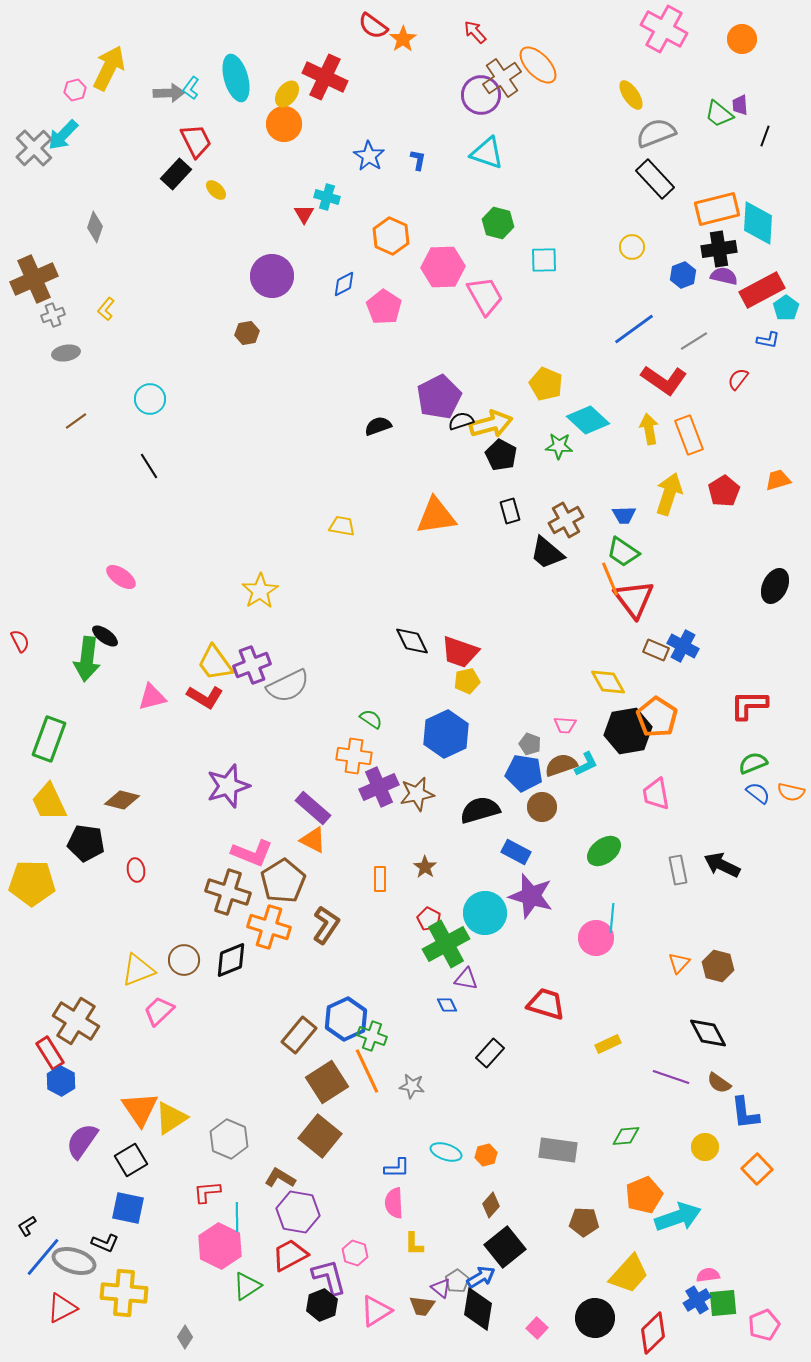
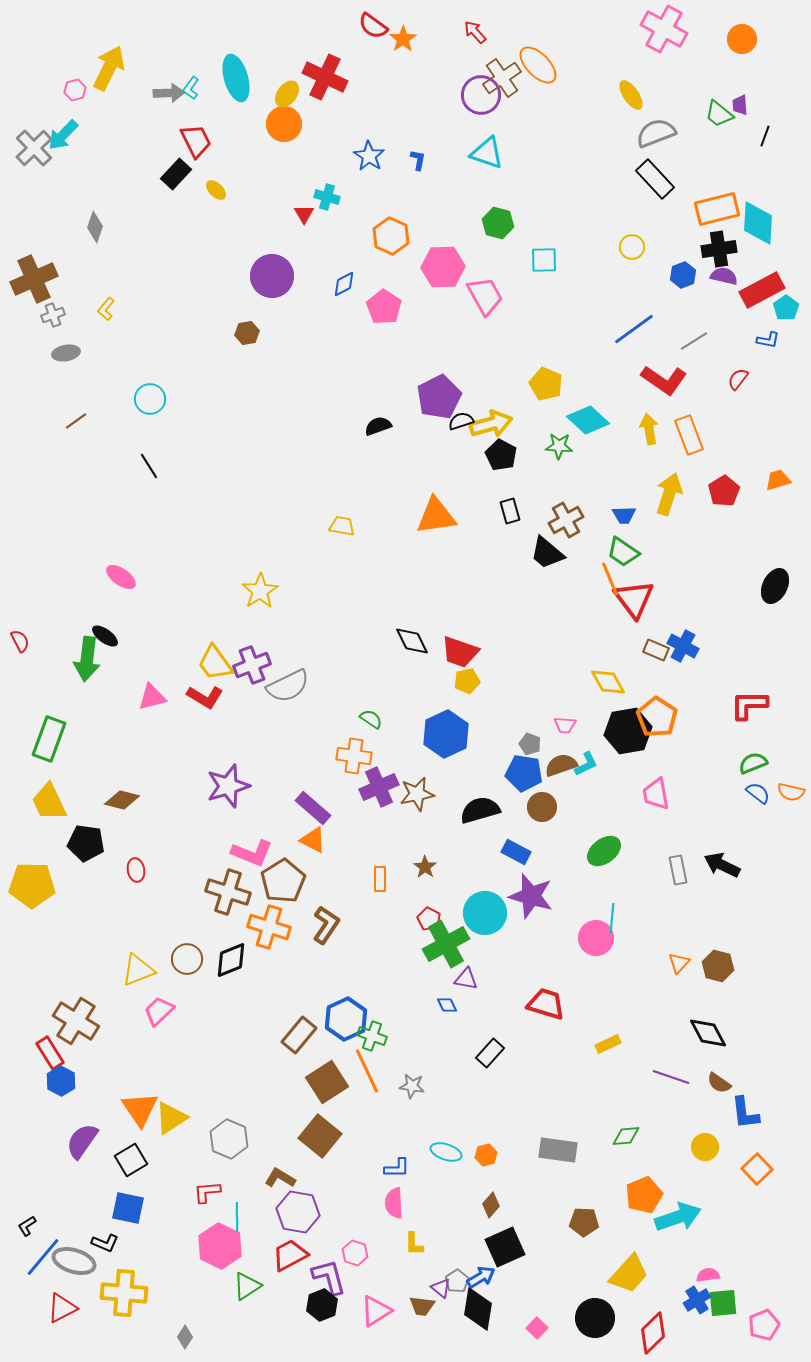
yellow pentagon at (32, 883): moved 2 px down
brown circle at (184, 960): moved 3 px right, 1 px up
black square at (505, 1247): rotated 15 degrees clockwise
